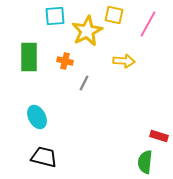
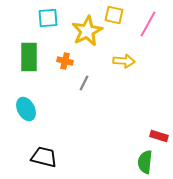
cyan square: moved 7 px left, 2 px down
cyan ellipse: moved 11 px left, 8 px up
